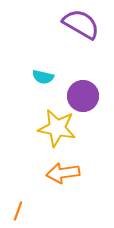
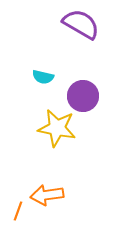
orange arrow: moved 16 px left, 22 px down
